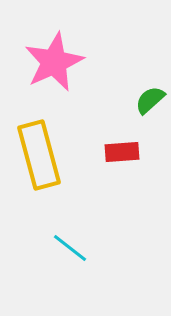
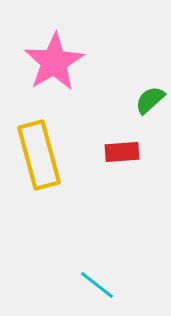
pink star: rotated 6 degrees counterclockwise
cyan line: moved 27 px right, 37 px down
